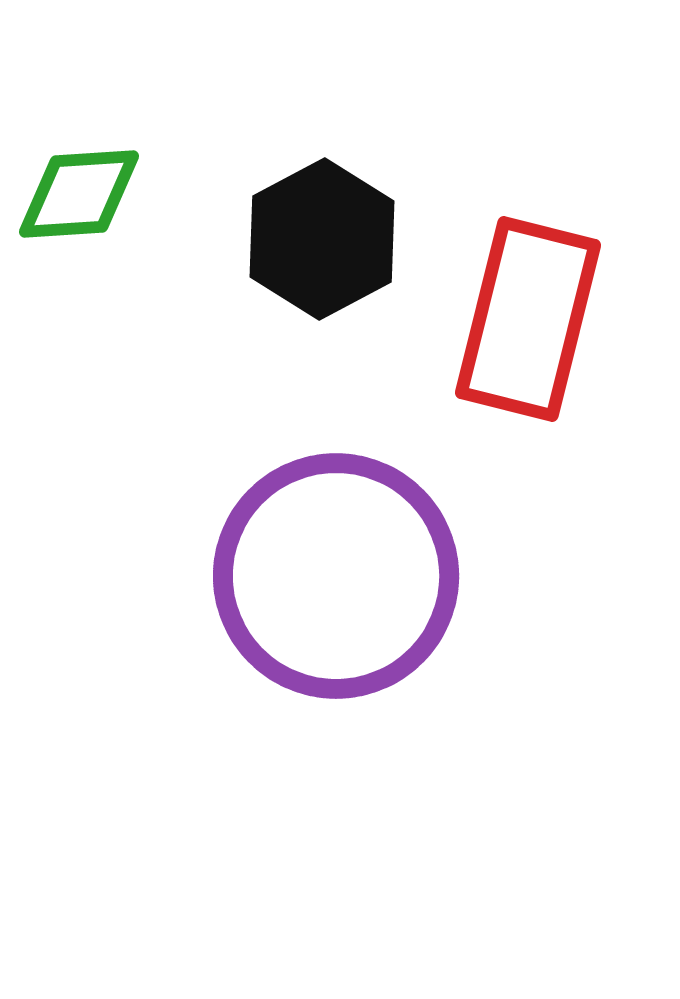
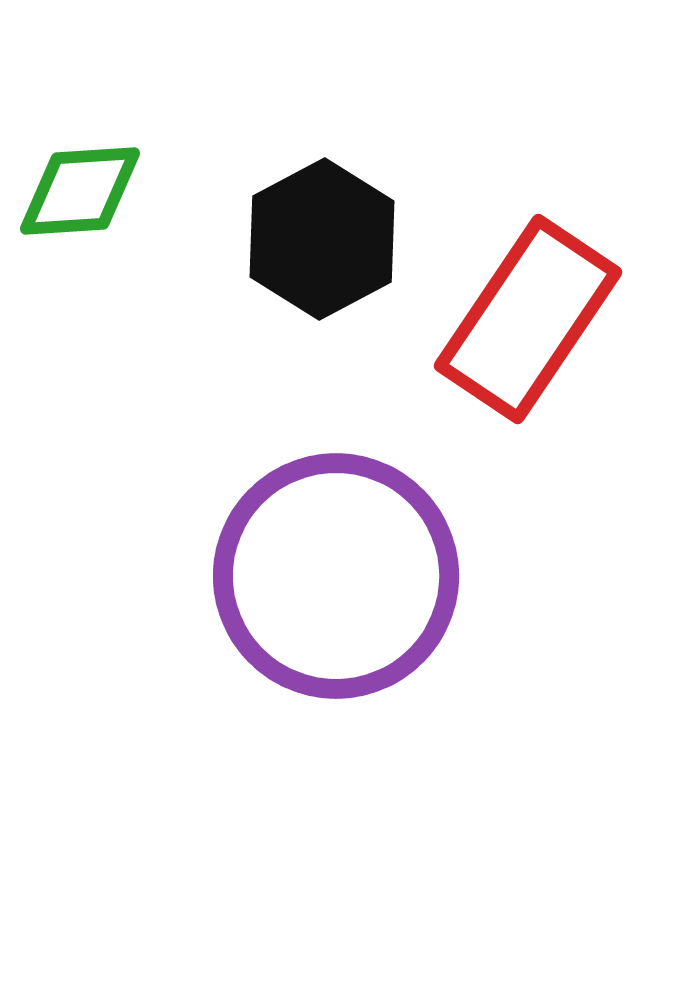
green diamond: moved 1 px right, 3 px up
red rectangle: rotated 20 degrees clockwise
